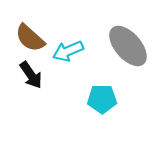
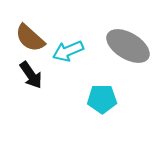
gray ellipse: rotated 18 degrees counterclockwise
